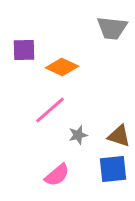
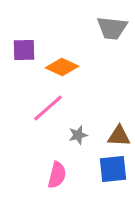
pink line: moved 2 px left, 2 px up
brown triangle: rotated 15 degrees counterclockwise
pink semicircle: rotated 36 degrees counterclockwise
